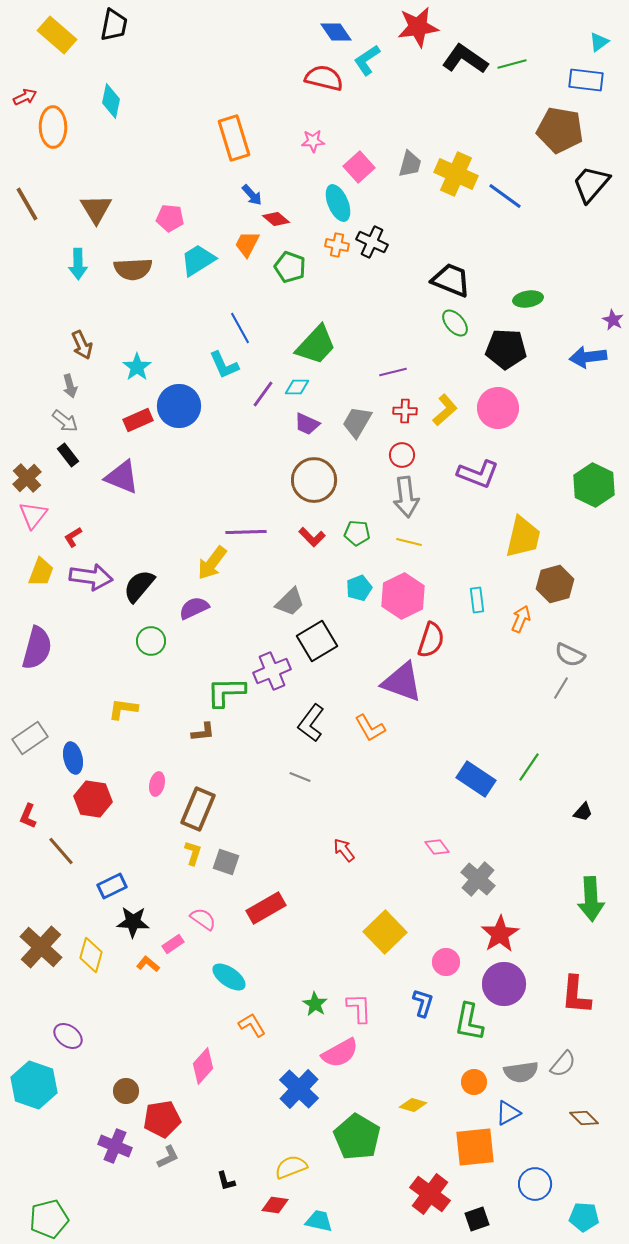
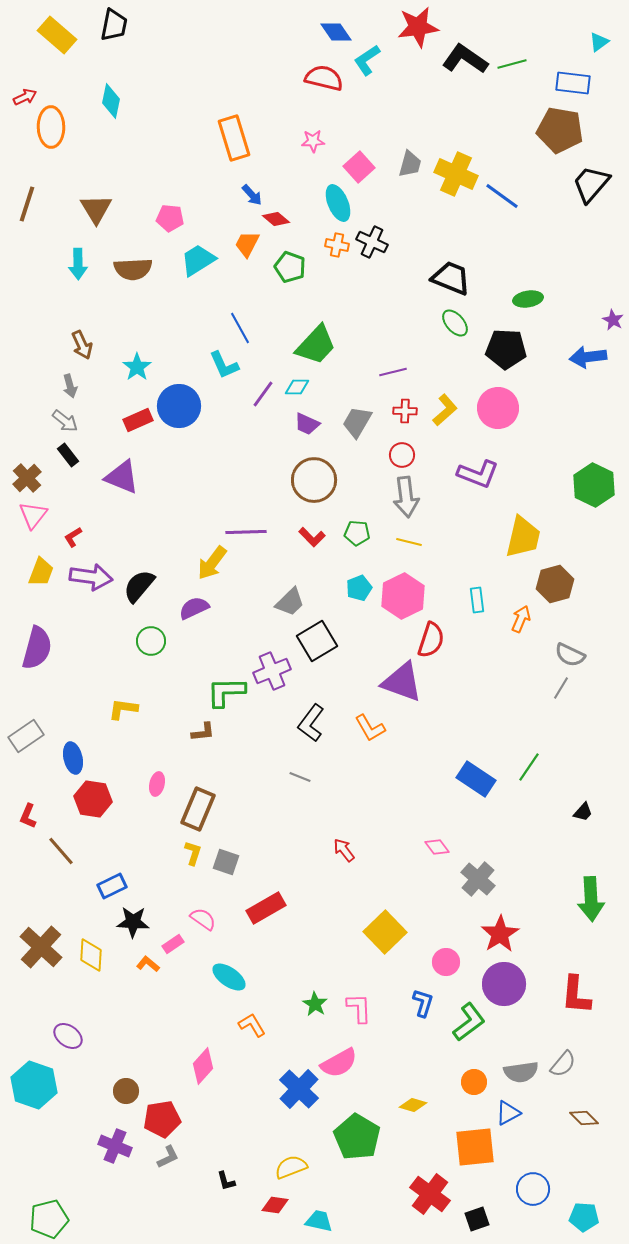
blue rectangle at (586, 80): moved 13 px left, 3 px down
orange ellipse at (53, 127): moved 2 px left
blue line at (505, 196): moved 3 px left
brown line at (27, 204): rotated 48 degrees clockwise
black trapezoid at (451, 280): moved 2 px up
gray rectangle at (30, 738): moved 4 px left, 2 px up
yellow diamond at (91, 955): rotated 12 degrees counterclockwise
green L-shape at (469, 1022): rotated 138 degrees counterclockwise
pink semicircle at (340, 1053): moved 1 px left, 10 px down
blue circle at (535, 1184): moved 2 px left, 5 px down
